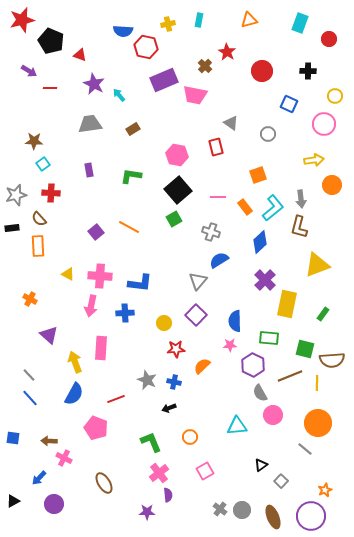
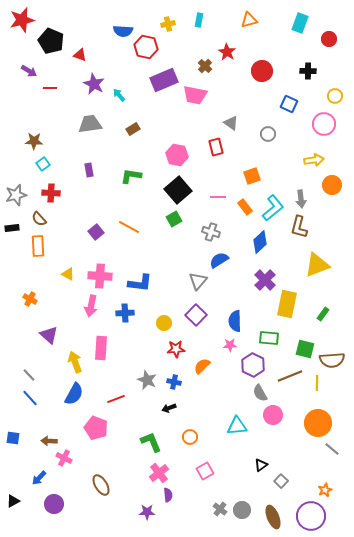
orange square at (258, 175): moved 6 px left, 1 px down
gray line at (305, 449): moved 27 px right
brown ellipse at (104, 483): moved 3 px left, 2 px down
